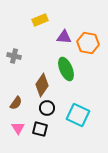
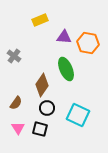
gray cross: rotated 24 degrees clockwise
